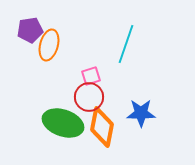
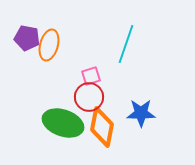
purple pentagon: moved 3 px left, 8 px down; rotated 20 degrees clockwise
